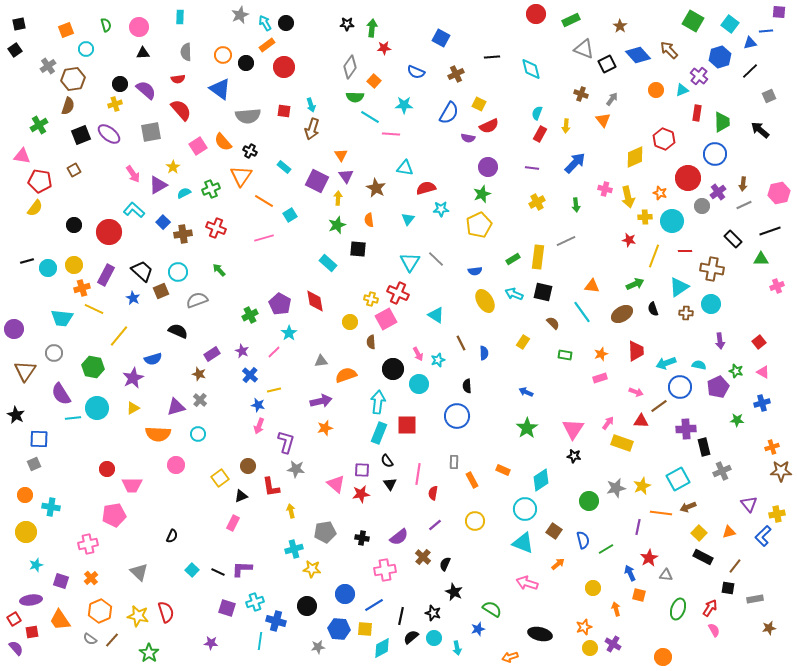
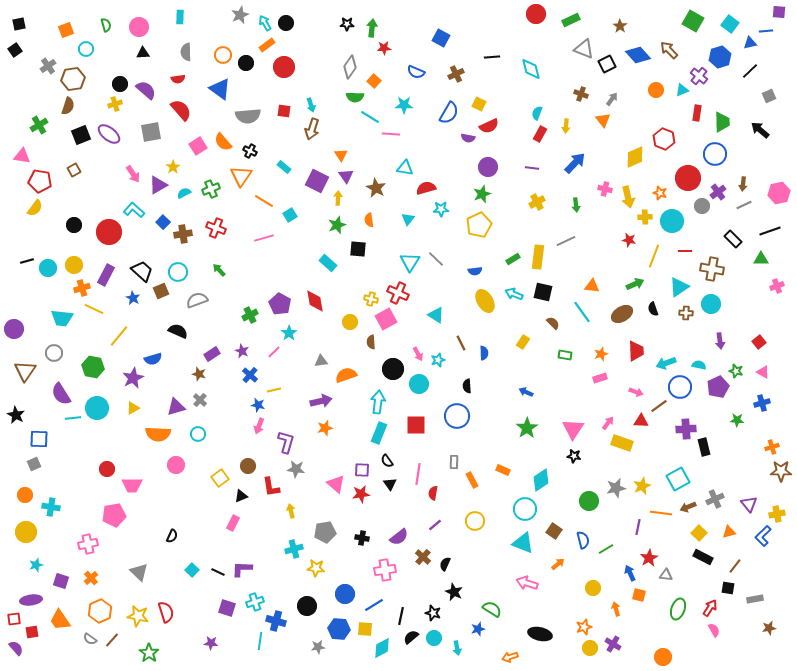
red square at (407, 425): moved 9 px right
gray cross at (722, 471): moved 7 px left, 28 px down
yellow star at (312, 569): moved 4 px right, 1 px up
red square at (14, 619): rotated 24 degrees clockwise
